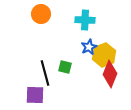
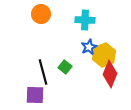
green square: rotated 24 degrees clockwise
black line: moved 2 px left, 1 px up
